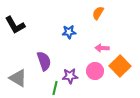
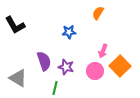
pink arrow: moved 1 px right, 3 px down; rotated 72 degrees counterclockwise
purple star: moved 4 px left, 9 px up; rotated 21 degrees clockwise
